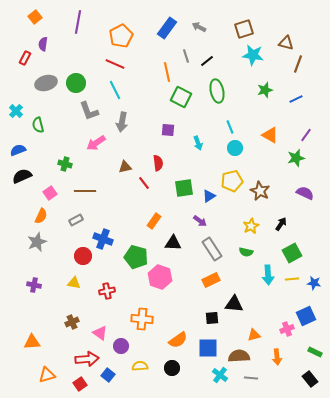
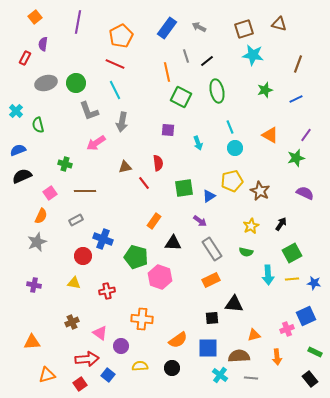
brown triangle at (286, 43): moved 7 px left, 19 px up
